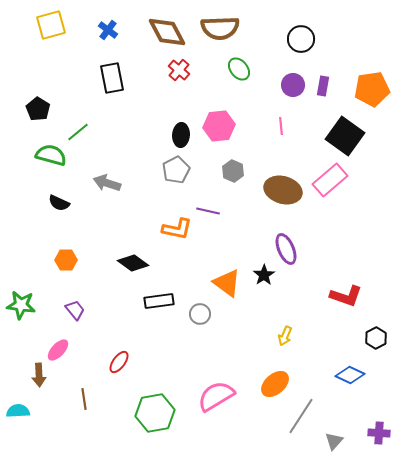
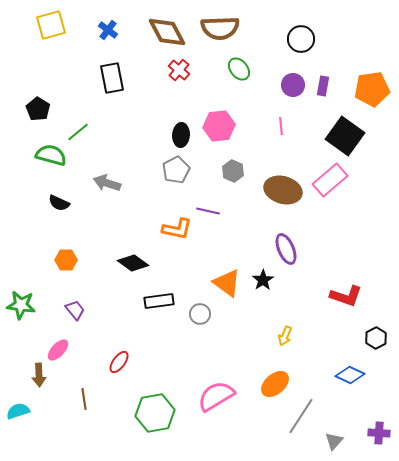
black star at (264, 275): moved 1 px left, 5 px down
cyan semicircle at (18, 411): rotated 15 degrees counterclockwise
